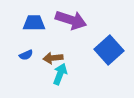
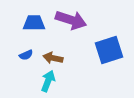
blue square: rotated 24 degrees clockwise
brown arrow: rotated 18 degrees clockwise
cyan arrow: moved 12 px left, 7 px down
